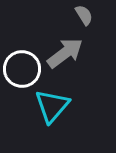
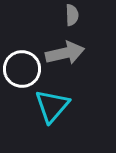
gray semicircle: moved 12 px left; rotated 30 degrees clockwise
gray arrow: rotated 24 degrees clockwise
